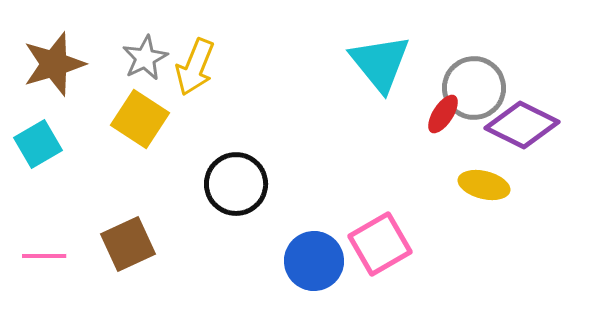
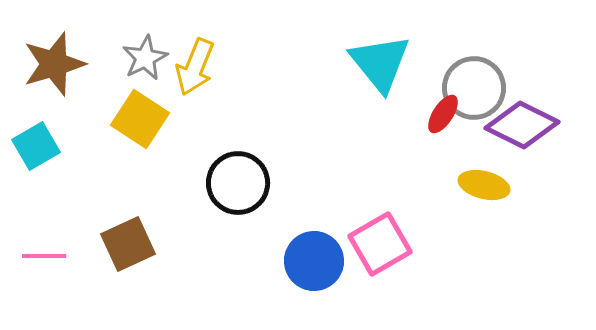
cyan square: moved 2 px left, 2 px down
black circle: moved 2 px right, 1 px up
